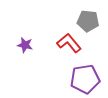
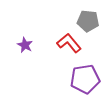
purple star: rotated 14 degrees clockwise
